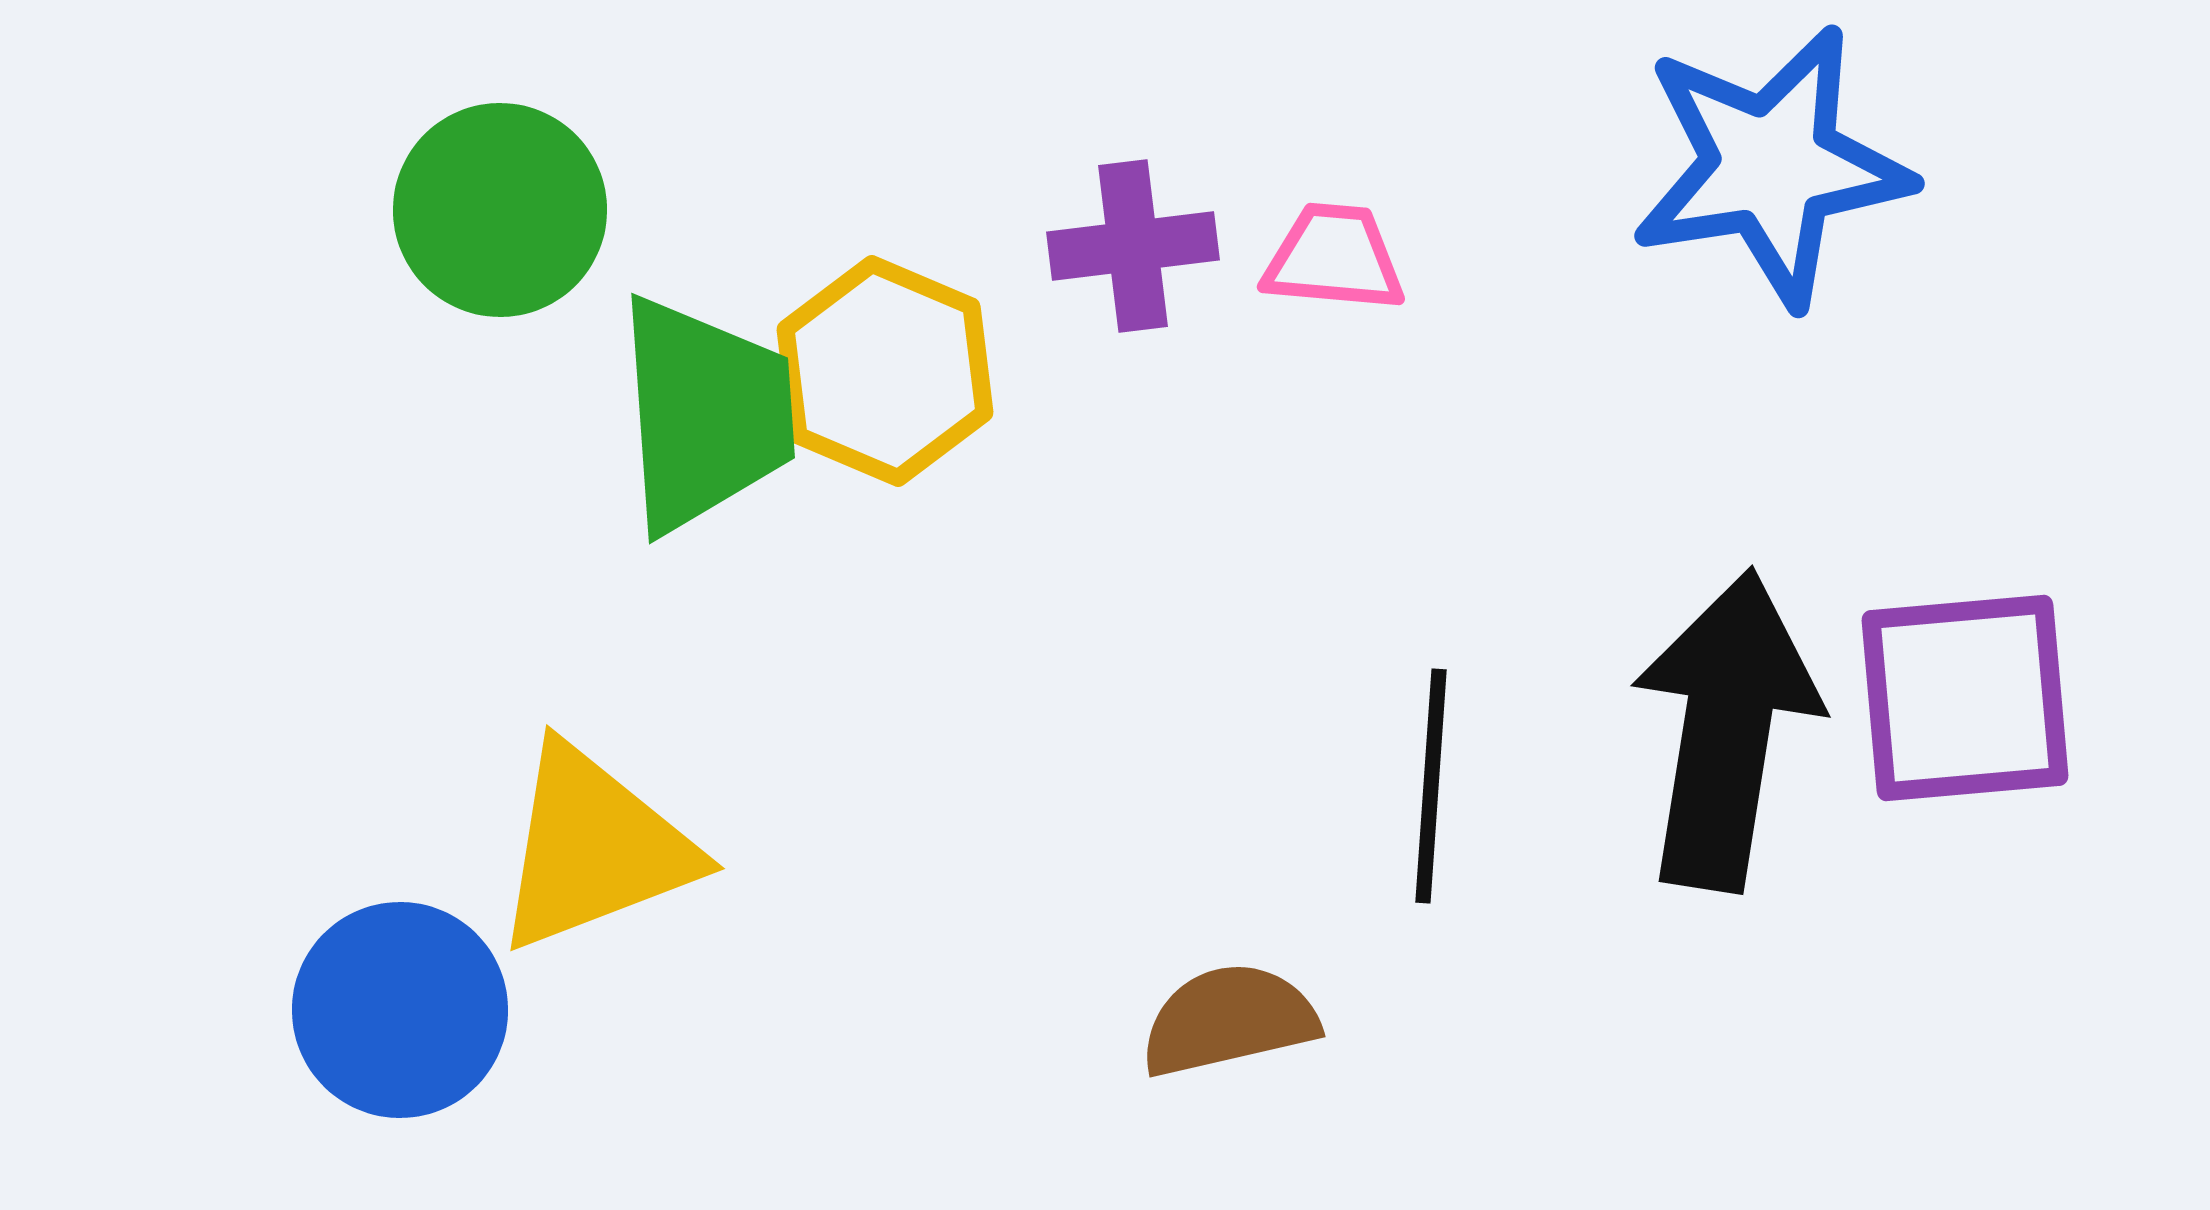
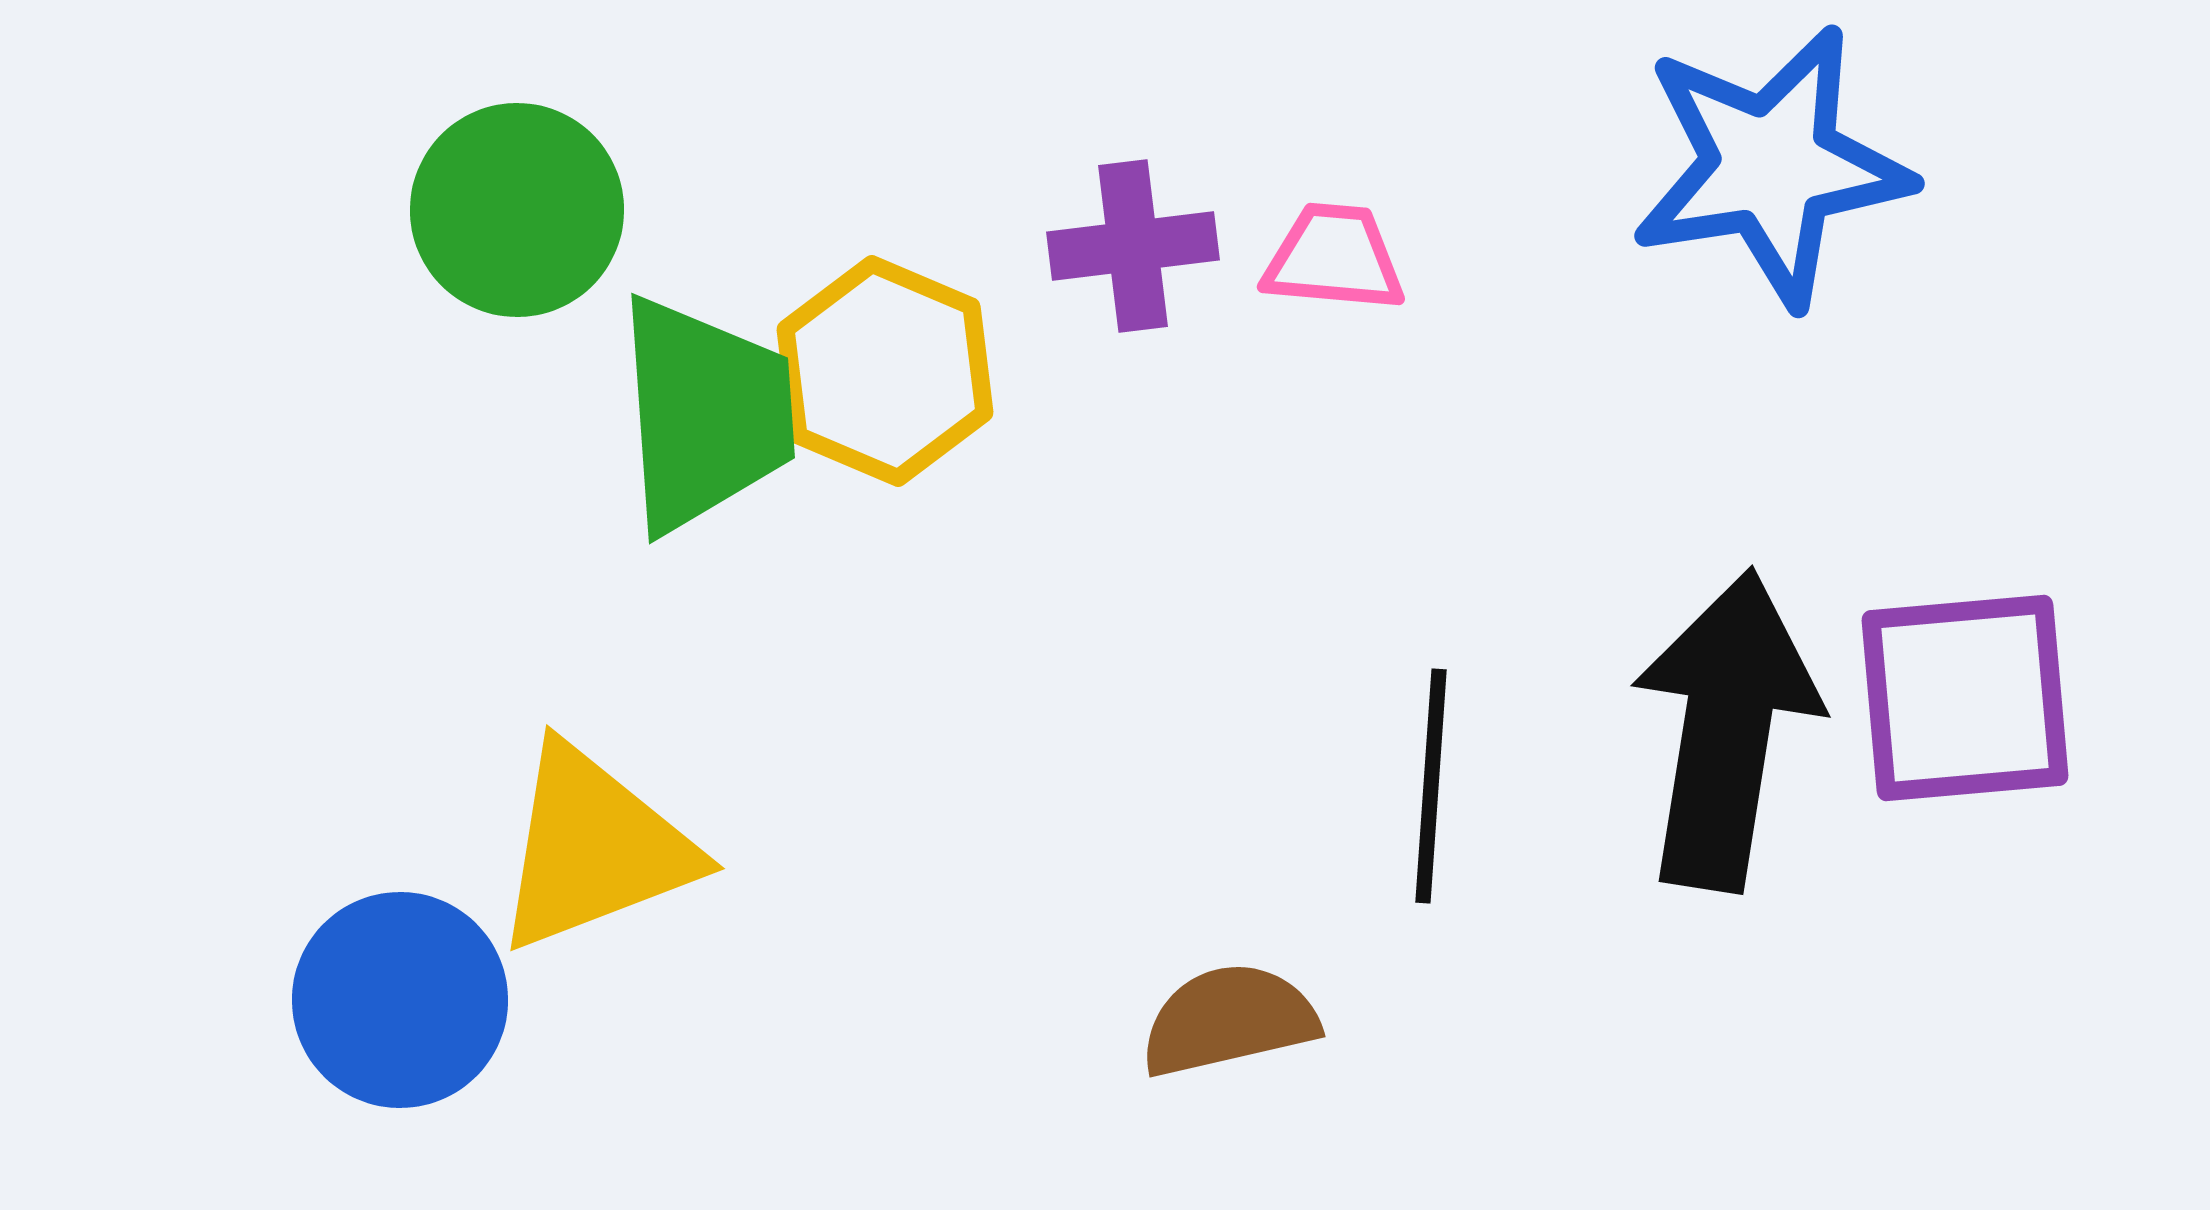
green circle: moved 17 px right
blue circle: moved 10 px up
